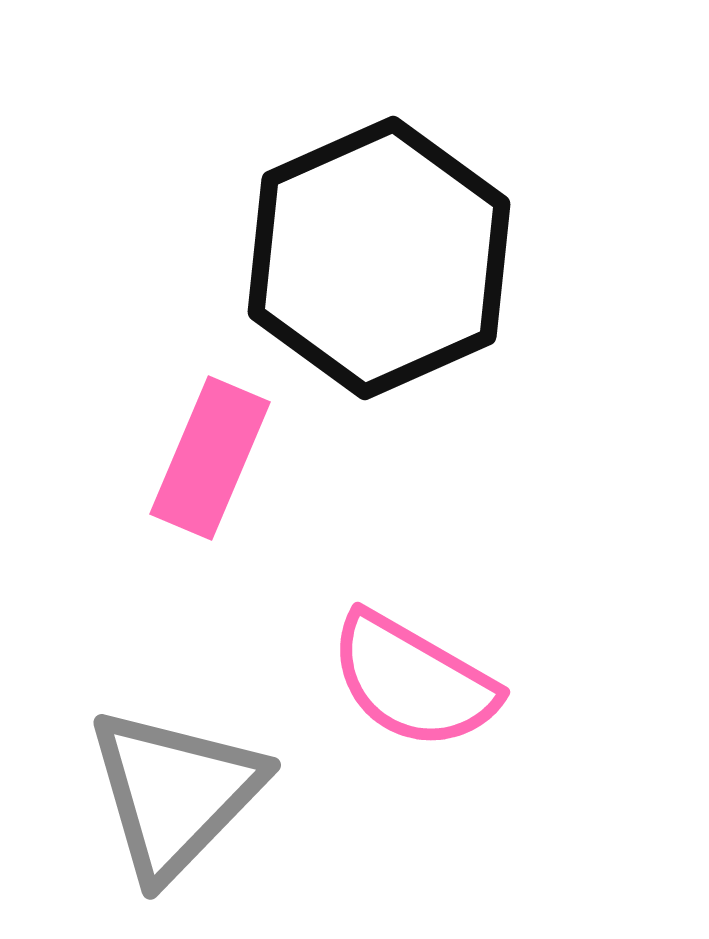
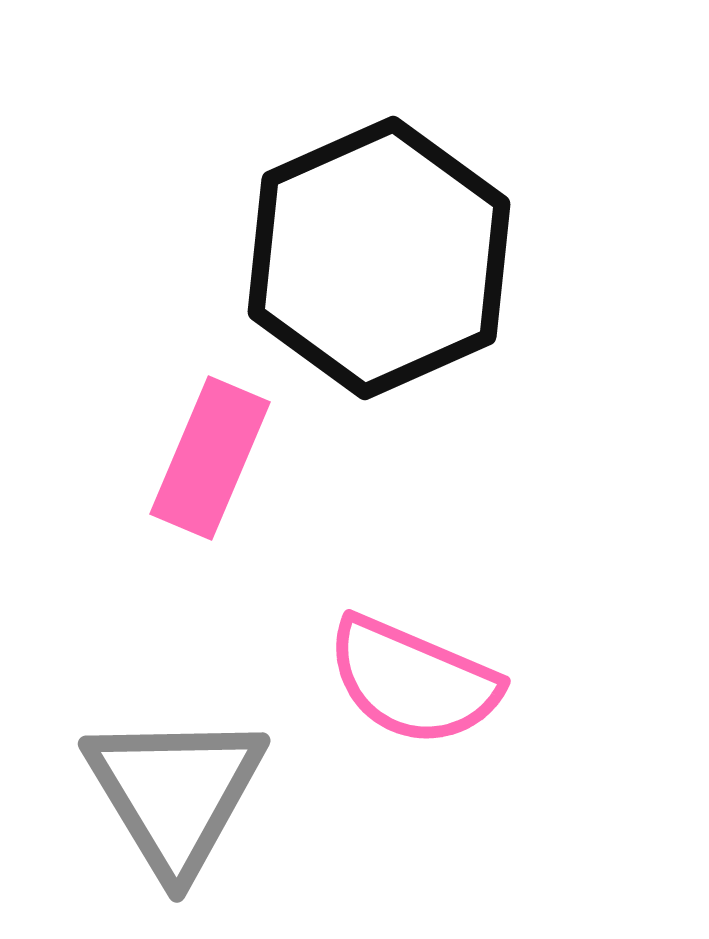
pink semicircle: rotated 7 degrees counterclockwise
gray triangle: rotated 15 degrees counterclockwise
